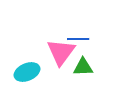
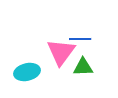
blue line: moved 2 px right
cyan ellipse: rotated 10 degrees clockwise
